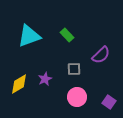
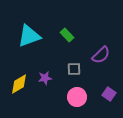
purple star: moved 1 px up; rotated 16 degrees clockwise
purple square: moved 8 px up
